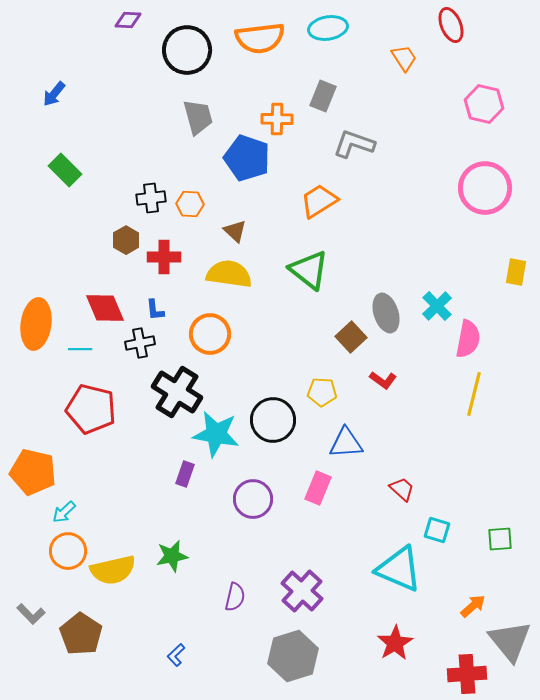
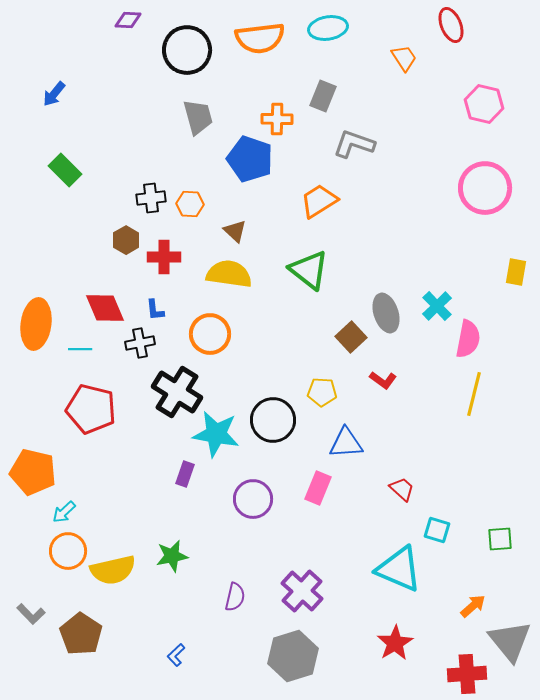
blue pentagon at (247, 158): moved 3 px right, 1 px down
